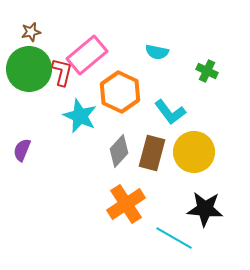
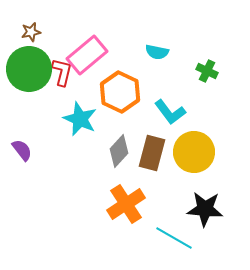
cyan star: moved 3 px down
purple semicircle: rotated 120 degrees clockwise
